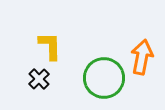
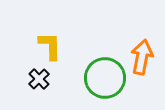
green circle: moved 1 px right
